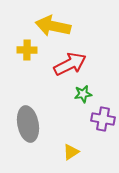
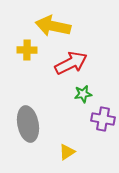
red arrow: moved 1 px right, 1 px up
yellow triangle: moved 4 px left
